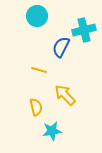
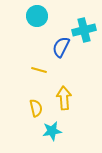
yellow arrow: moved 1 px left, 3 px down; rotated 40 degrees clockwise
yellow semicircle: moved 1 px down
